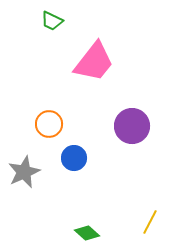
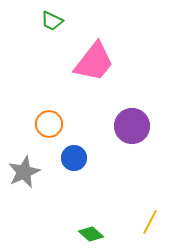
green diamond: moved 4 px right, 1 px down
